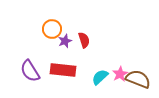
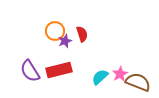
orange circle: moved 3 px right, 2 px down
red semicircle: moved 2 px left, 6 px up
red rectangle: moved 4 px left; rotated 20 degrees counterclockwise
brown semicircle: moved 3 px down
